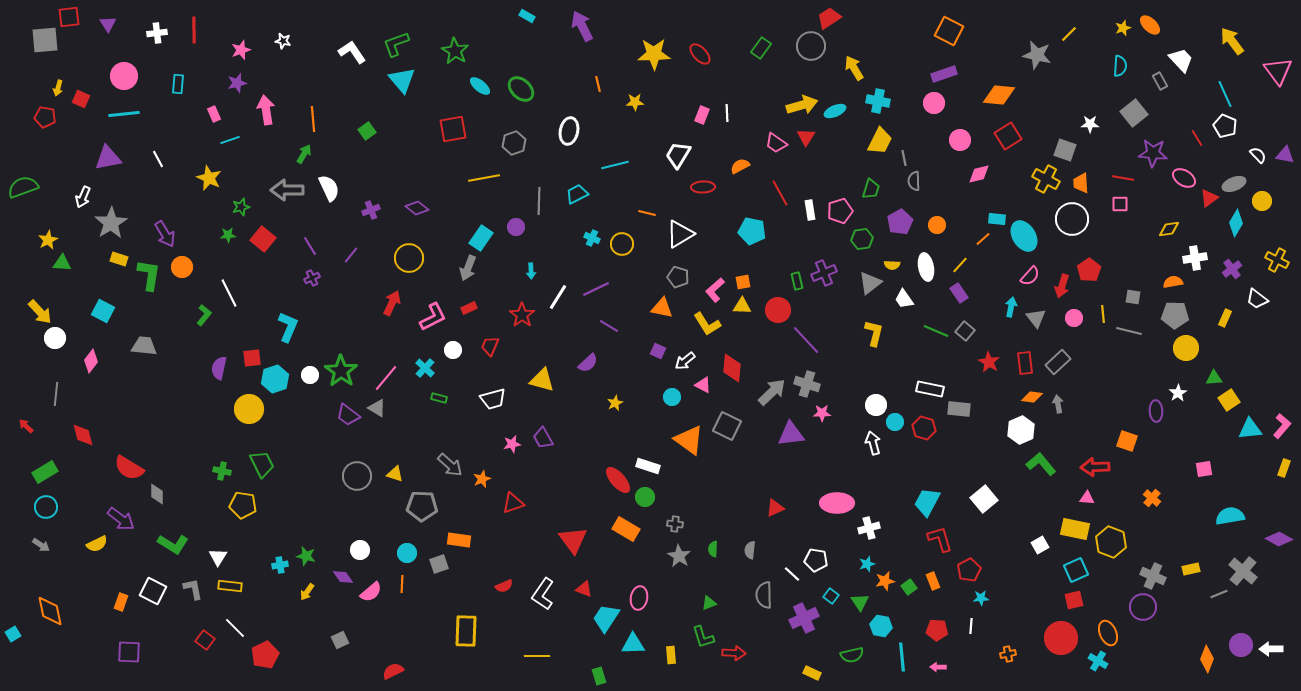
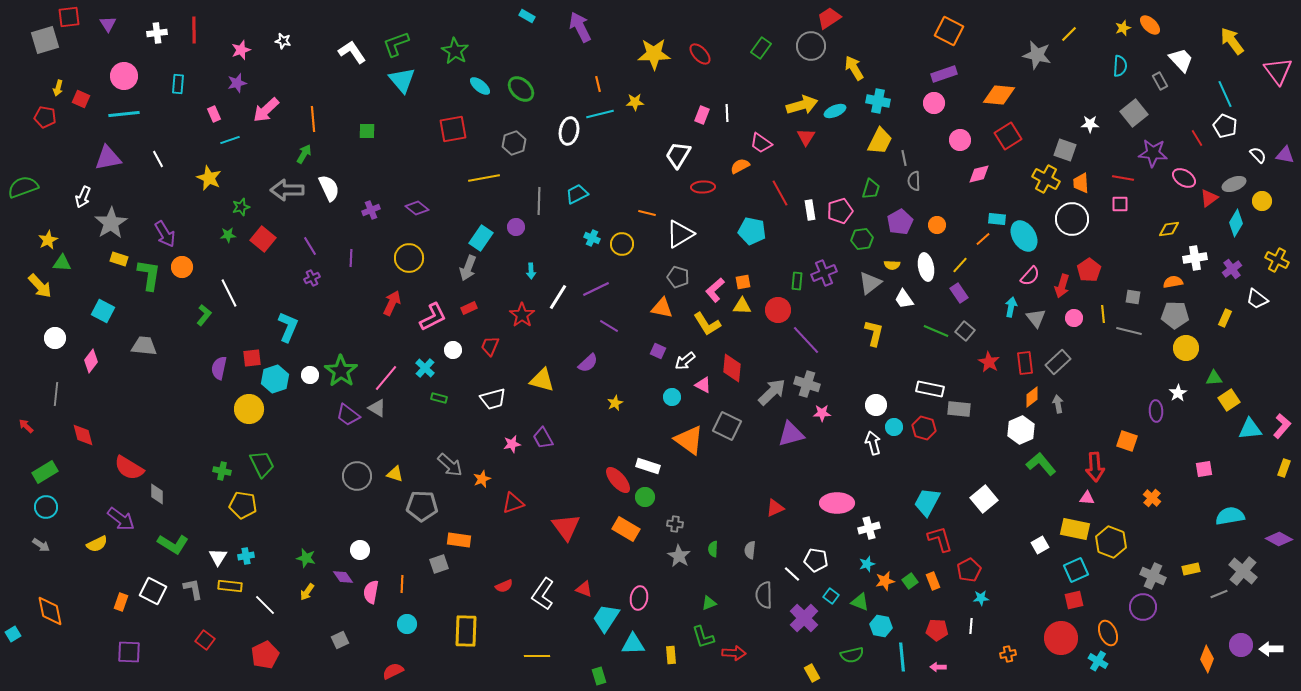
purple arrow at (582, 26): moved 2 px left, 1 px down
gray square at (45, 40): rotated 12 degrees counterclockwise
pink arrow at (266, 110): rotated 124 degrees counterclockwise
green square at (367, 131): rotated 36 degrees clockwise
pink trapezoid at (776, 143): moved 15 px left
cyan line at (615, 165): moved 15 px left, 51 px up
purple line at (351, 255): moved 3 px down; rotated 36 degrees counterclockwise
green rectangle at (797, 281): rotated 18 degrees clockwise
yellow arrow at (40, 312): moved 26 px up
orange diamond at (1032, 397): rotated 45 degrees counterclockwise
cyan circle at (895, 422): moved 1 px left, 5 px down
purple triangle at (791, 434): rotated 8 degrees counterclockwise
red arrow at (1095, 467): rotated 92 degrees counterclockwise
red triangle at (573, 540): moved 7 px left, 13 px up
cyan circle at (407, 553): moved 71 px down
green star at (306, 556): moved 2 px down
cyan cross at (280, 565): moved 34 px left, 9 px up
green square at (909, 587): moved 1 px right, 6 px up
pink semicircle at (371, 592): rotated 140 degrees clockwise
green triangle at (860, 602): rotated 36 degrees counterclockwise
purple cross at (804, 618): rotated 20 degrees counterclockwise
white line at (235, 628): moved 30 px right, 23 px up
yellow rectangle at (812, 673): rotated 36 degrees clockwise
